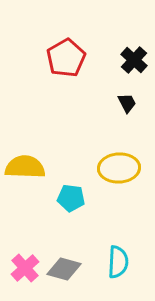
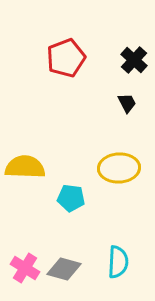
red pentagon: rotated 9 degrees clockwise
pink cross: rotated 16 degrees counterclockwise
